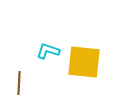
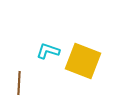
yellow square: moved 1 px left, 1 px up; rotated 15 degrees clockwise
